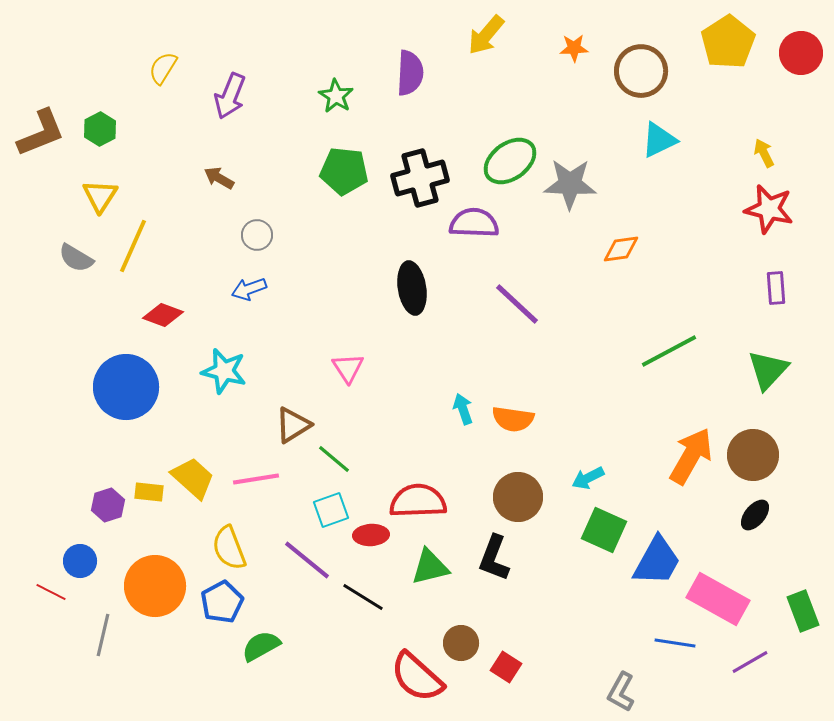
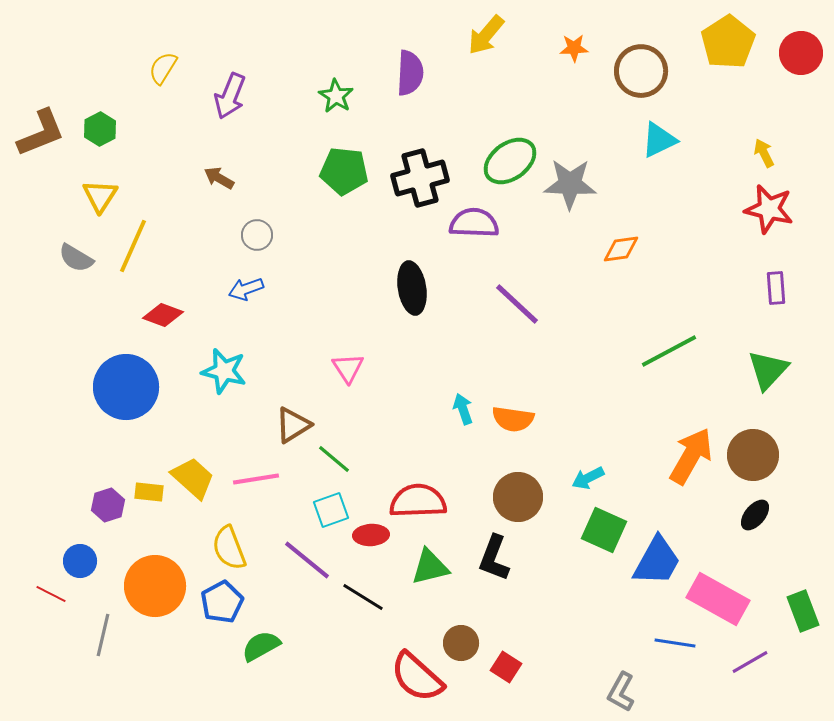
blue arrow at (249, 289): moved 3 px left
red line at (51, 592): moved 2 px down
